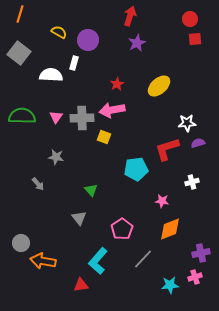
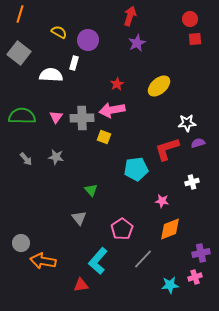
gray arrow: moved 12 px left, 25 px up
